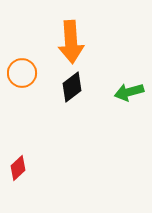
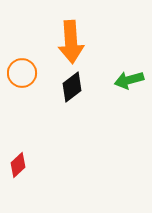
green arrow: moved 12 px up
red diamond: moved 3 px up
